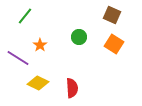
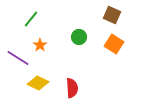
green line: moved 6 px right, 3 px down
